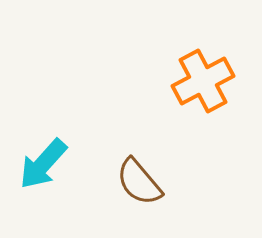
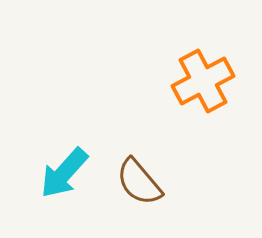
cyan arrow: moved 21 px right, 9 px down
